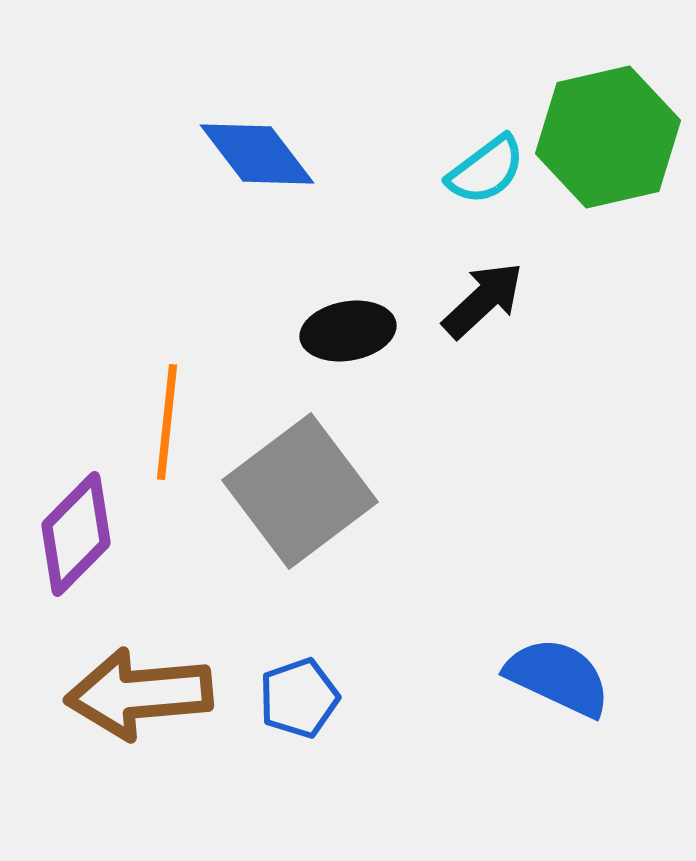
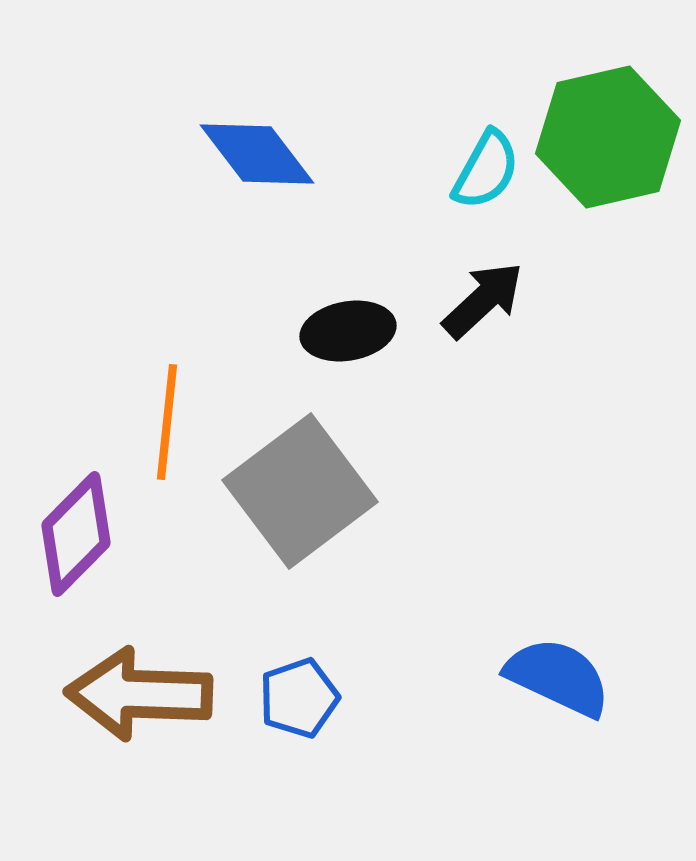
cyan semicircle: rotated 24 degrees counterclockwise
brown arrow: rotated 7 degrees clockwise
